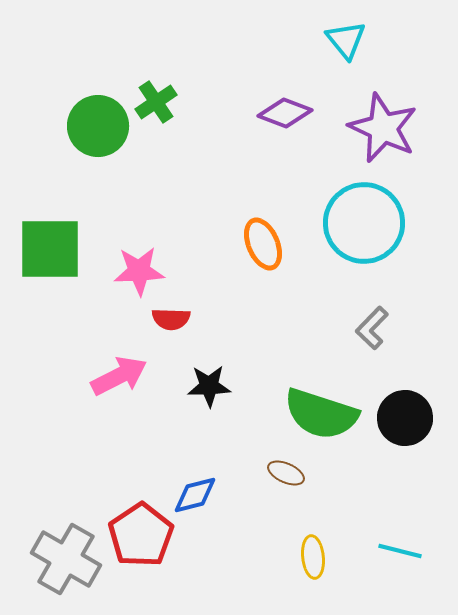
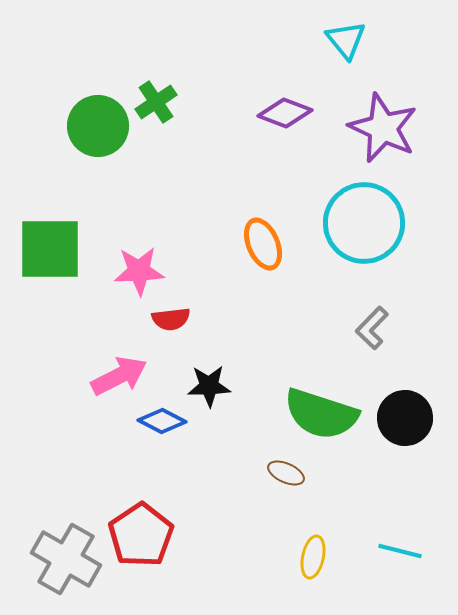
red semicircle: rotated 9 degrees counterclockwise
blue diamond: moved 33 px left, 74 px up; rotated 42 degrees clockwise
yellow ellipse: rotated 18 degrees clockwise
